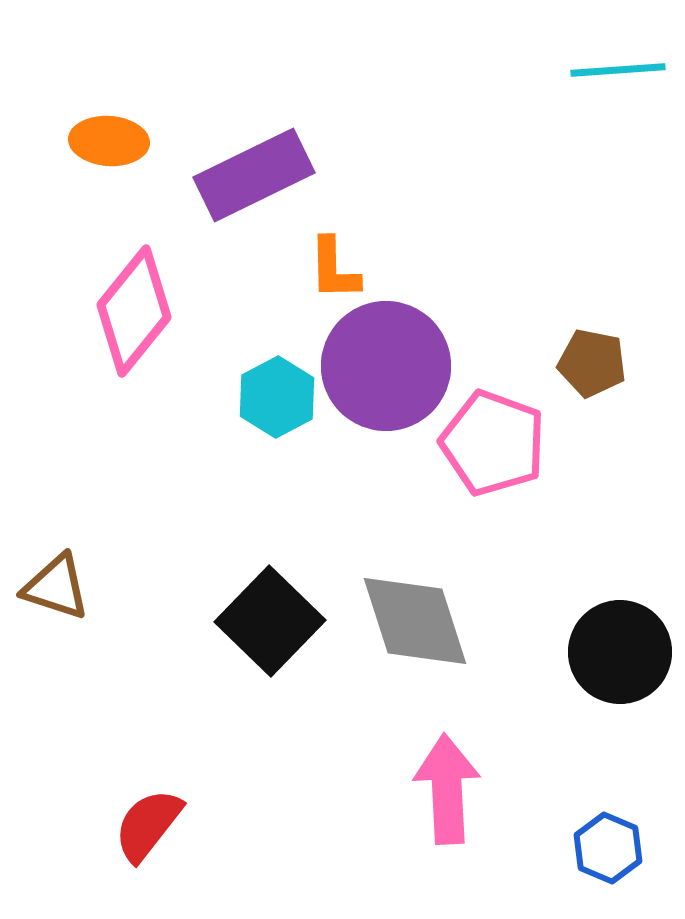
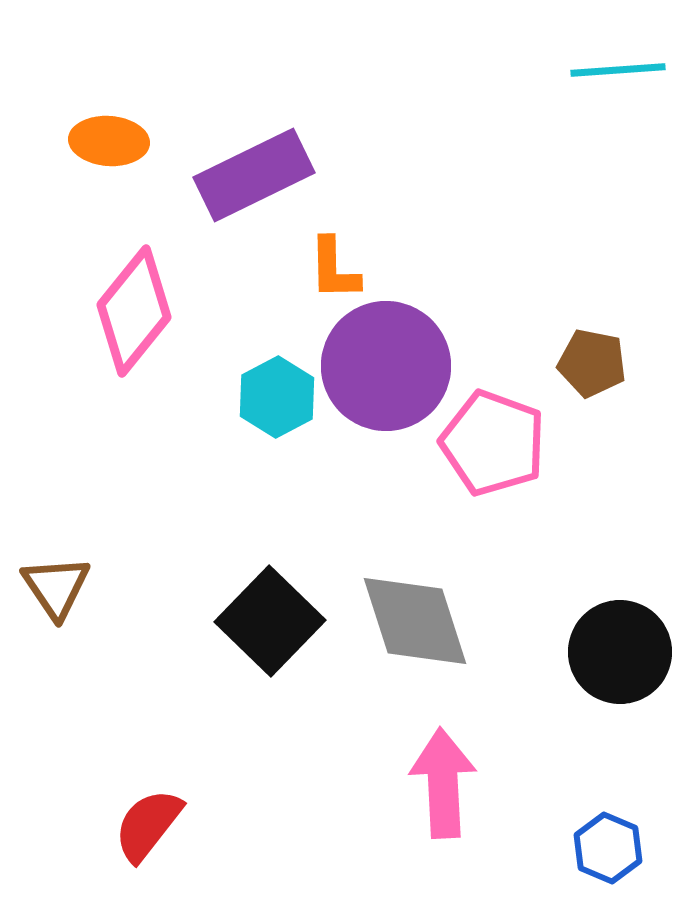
brown triangle: rotated 38 degrees clockwise
pink arrow: moved 4 px left, 6 px up
